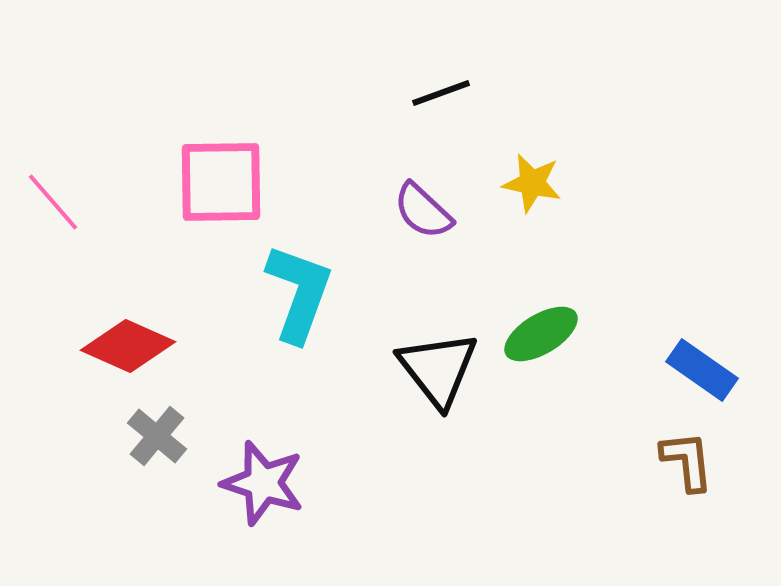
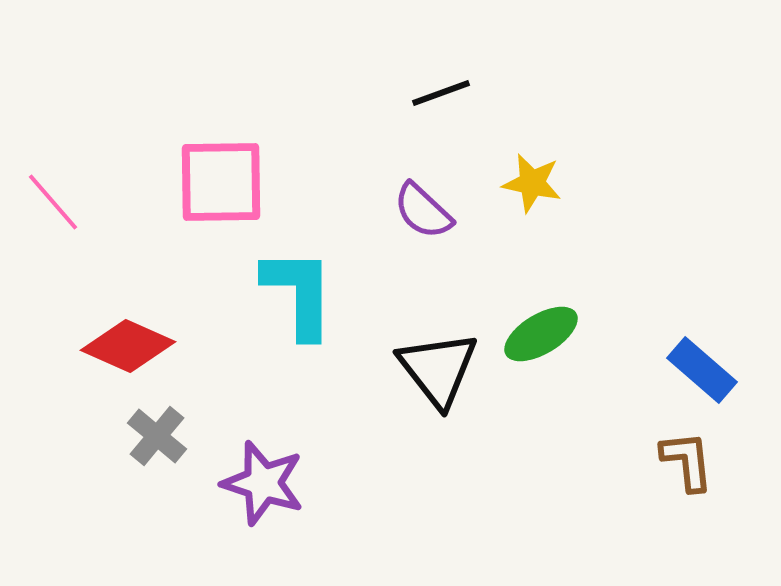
cyan L-shape: rotated 20 degrees counterclockwise
blue rectangle: rotated 6 degrees clockwise
